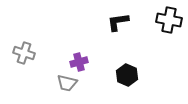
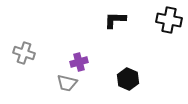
black L-shape: moved 3 px left, 2 px up; rotated 10 degrees clockwise
black hexagon: moved 1 px right, 4 px down
